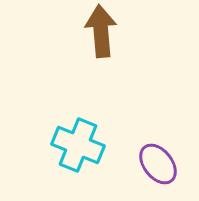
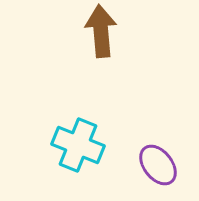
purple ellipse: moved 1 px down
